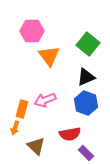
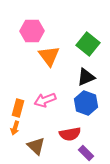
orange rectangle: moved 4 px left, 1 px up
